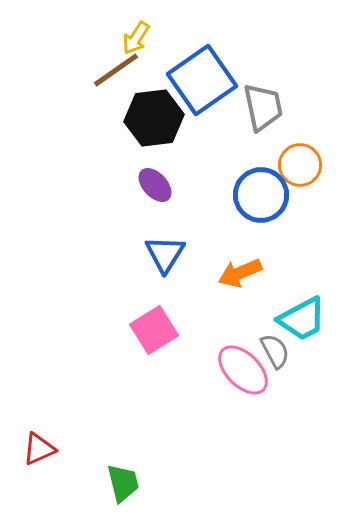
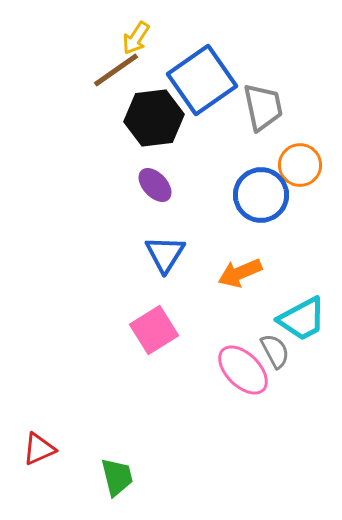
green trapezoid: moved 6 px left, 6 px up
